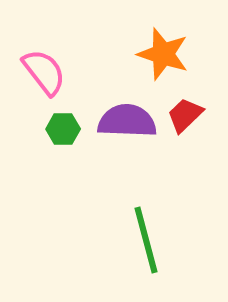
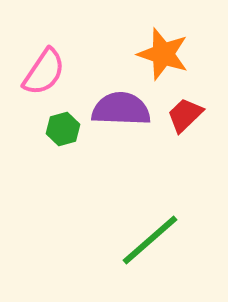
pink semicircle: rotated 72 degrees clockwise
purple semicircle: moved 6 px left, 12 px up
green hexagon: rotated 16 degrees counterclockwise
green line: moved 4 px right; rotated 64 degrees clockwise
